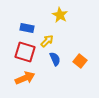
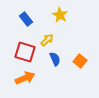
blue rectangle: moved 1 px left, 9 px up; rotated 40 degrees clockwise
yellow arrow: moved 1 px up
